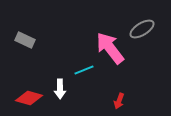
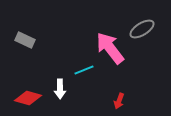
red diamond: moved 1 px left
